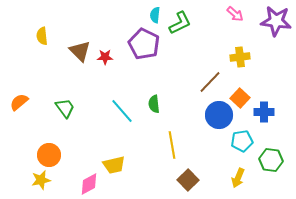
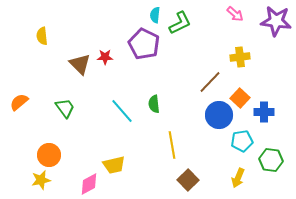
brown triangle: moved 13 px down
